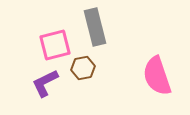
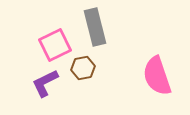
pink square: rotated 12 degrees counterclockwise
